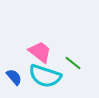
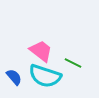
pink trapezoid: moved 1 px right, 1 px up
green line: rotated 12 degrees counterclockwise
